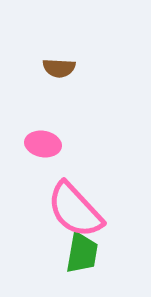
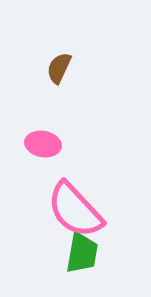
brown semicircle: rotated 112 degrees clockwise
